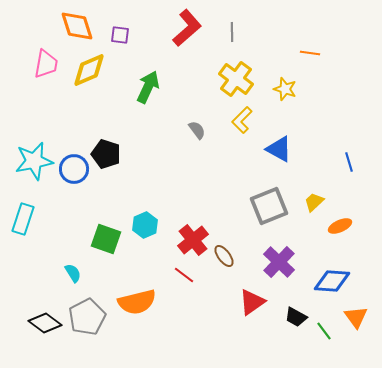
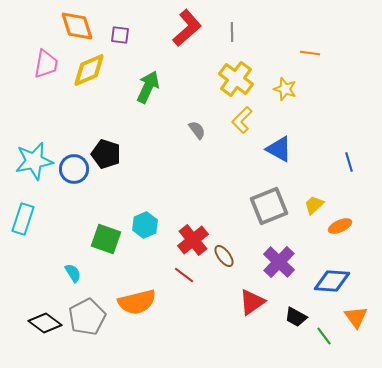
yellow trapezoid: moved 3 px down
green line: moved 5 px down
